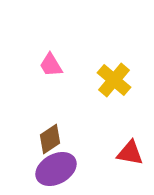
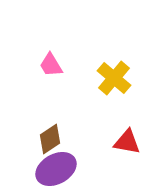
yellow cross: moved 2 px up
red triangle: moved 3 px left, 11 px up
